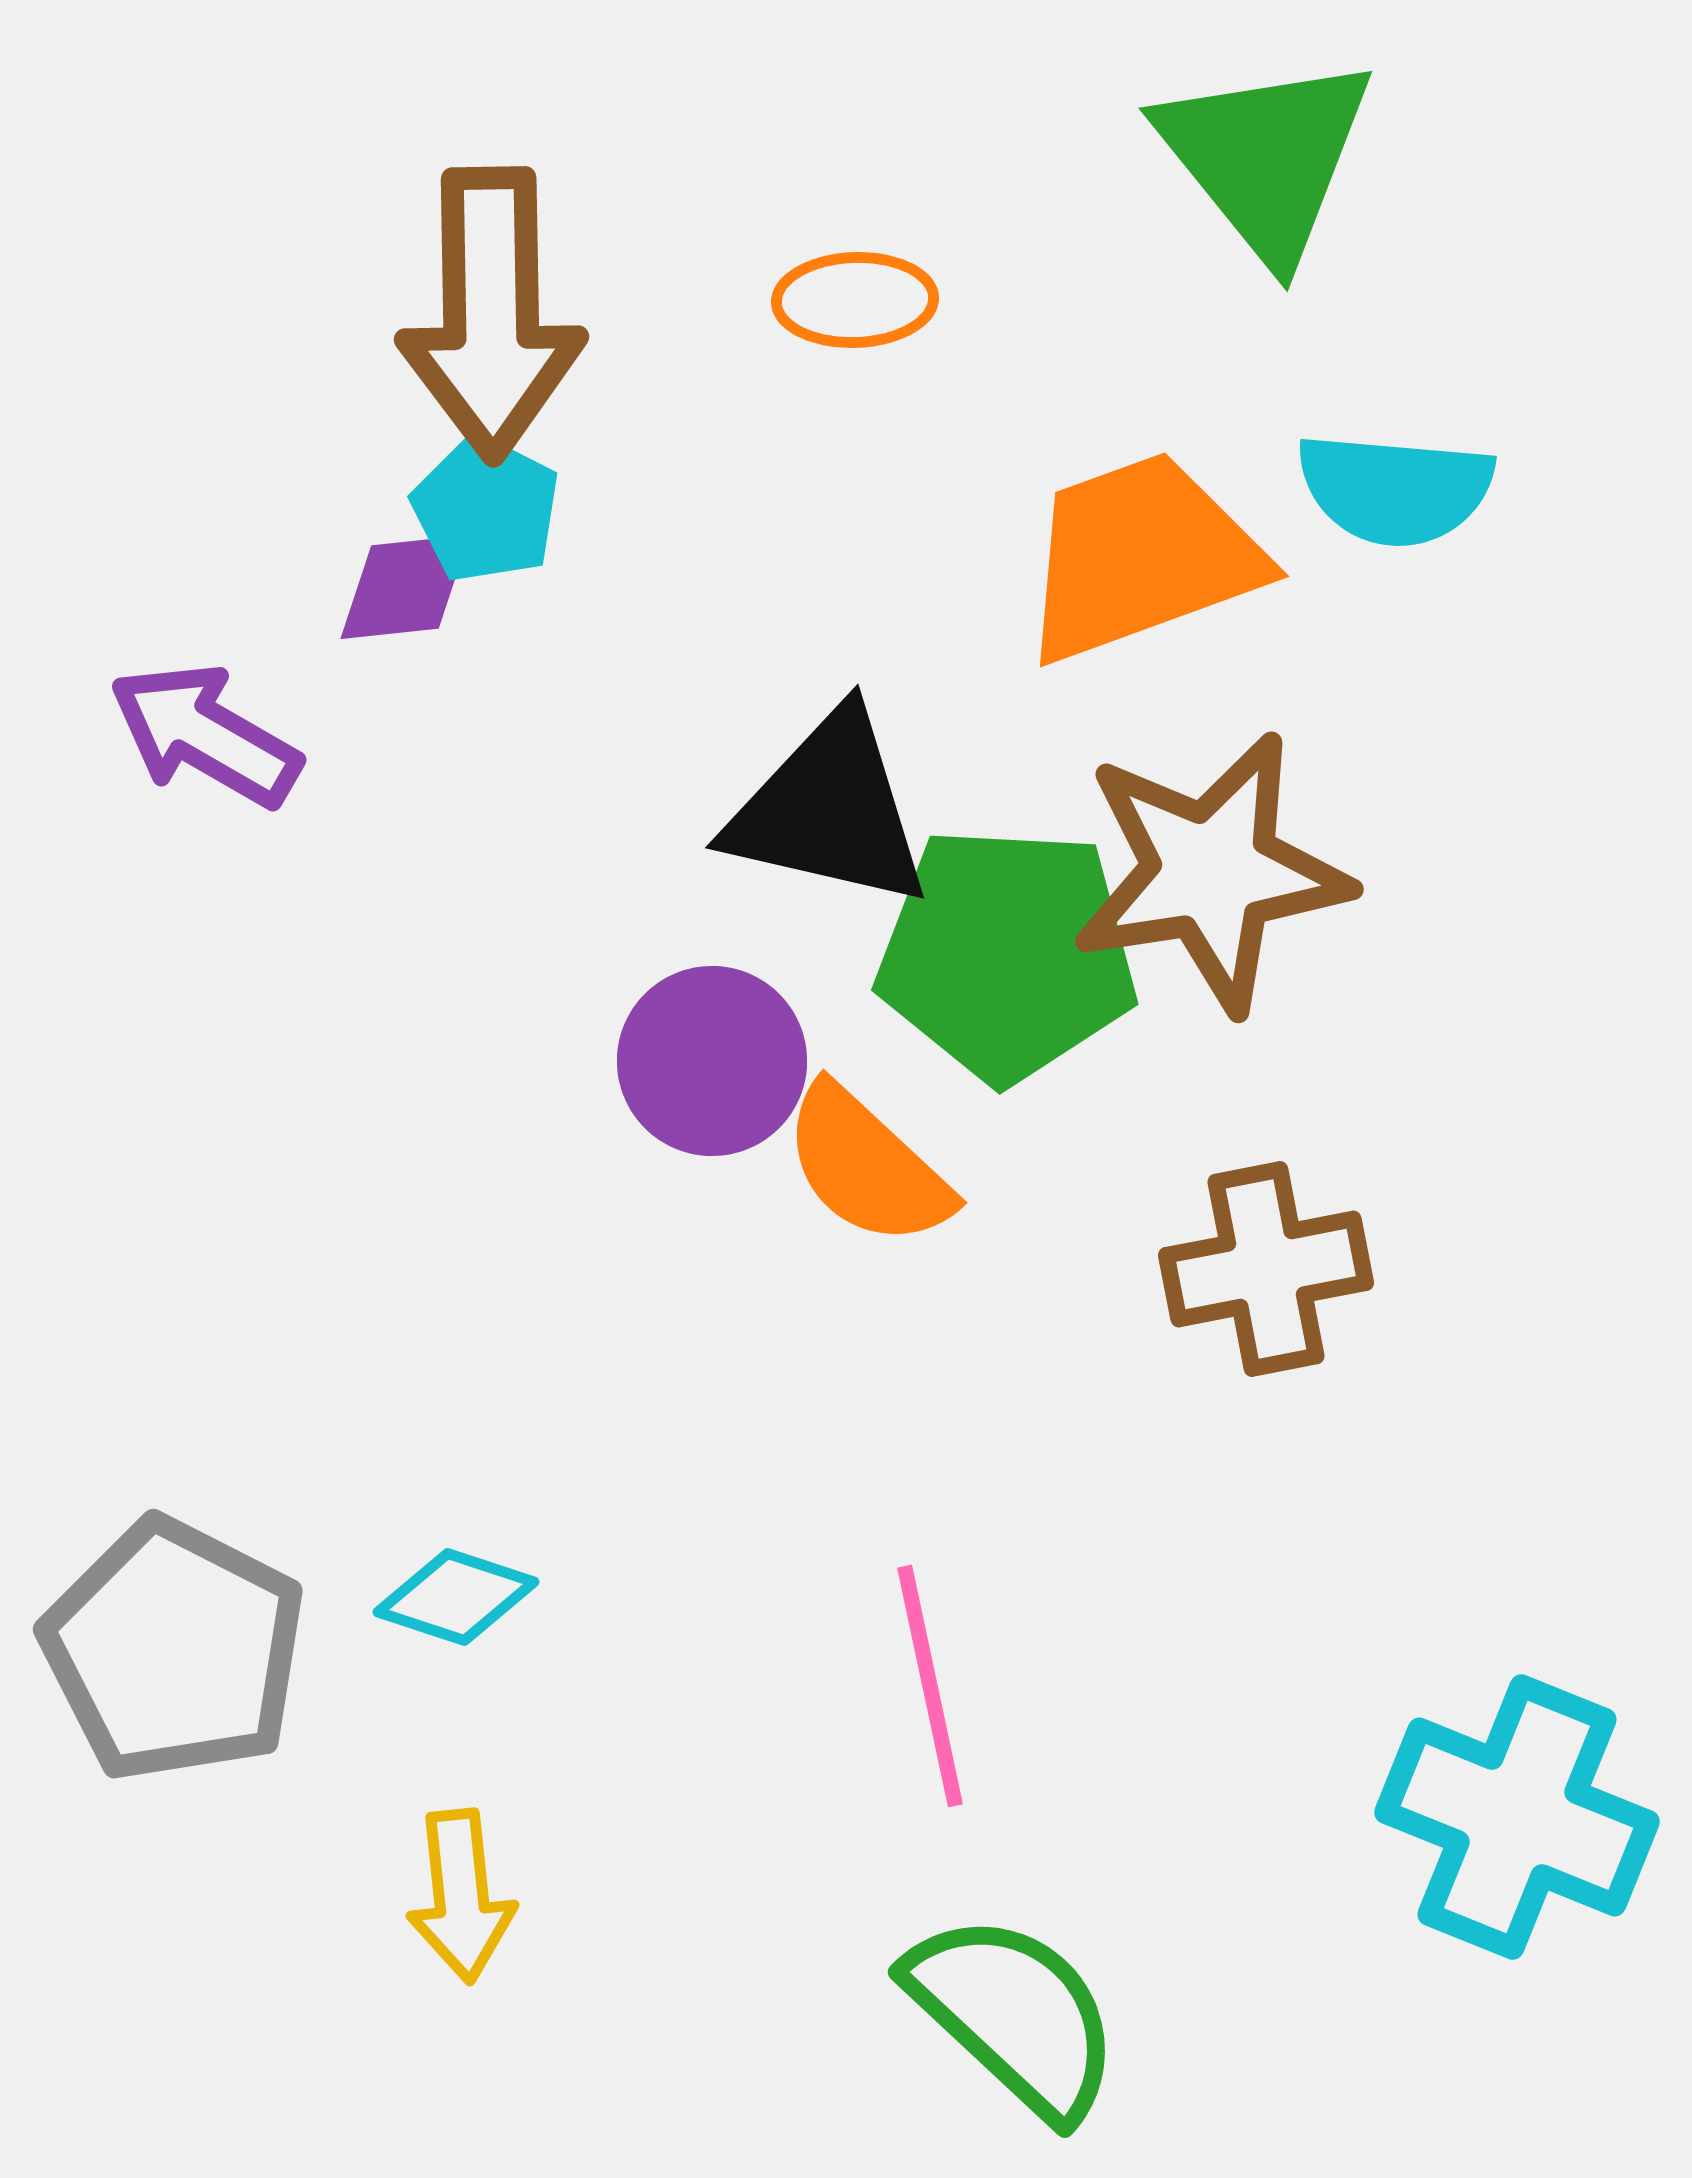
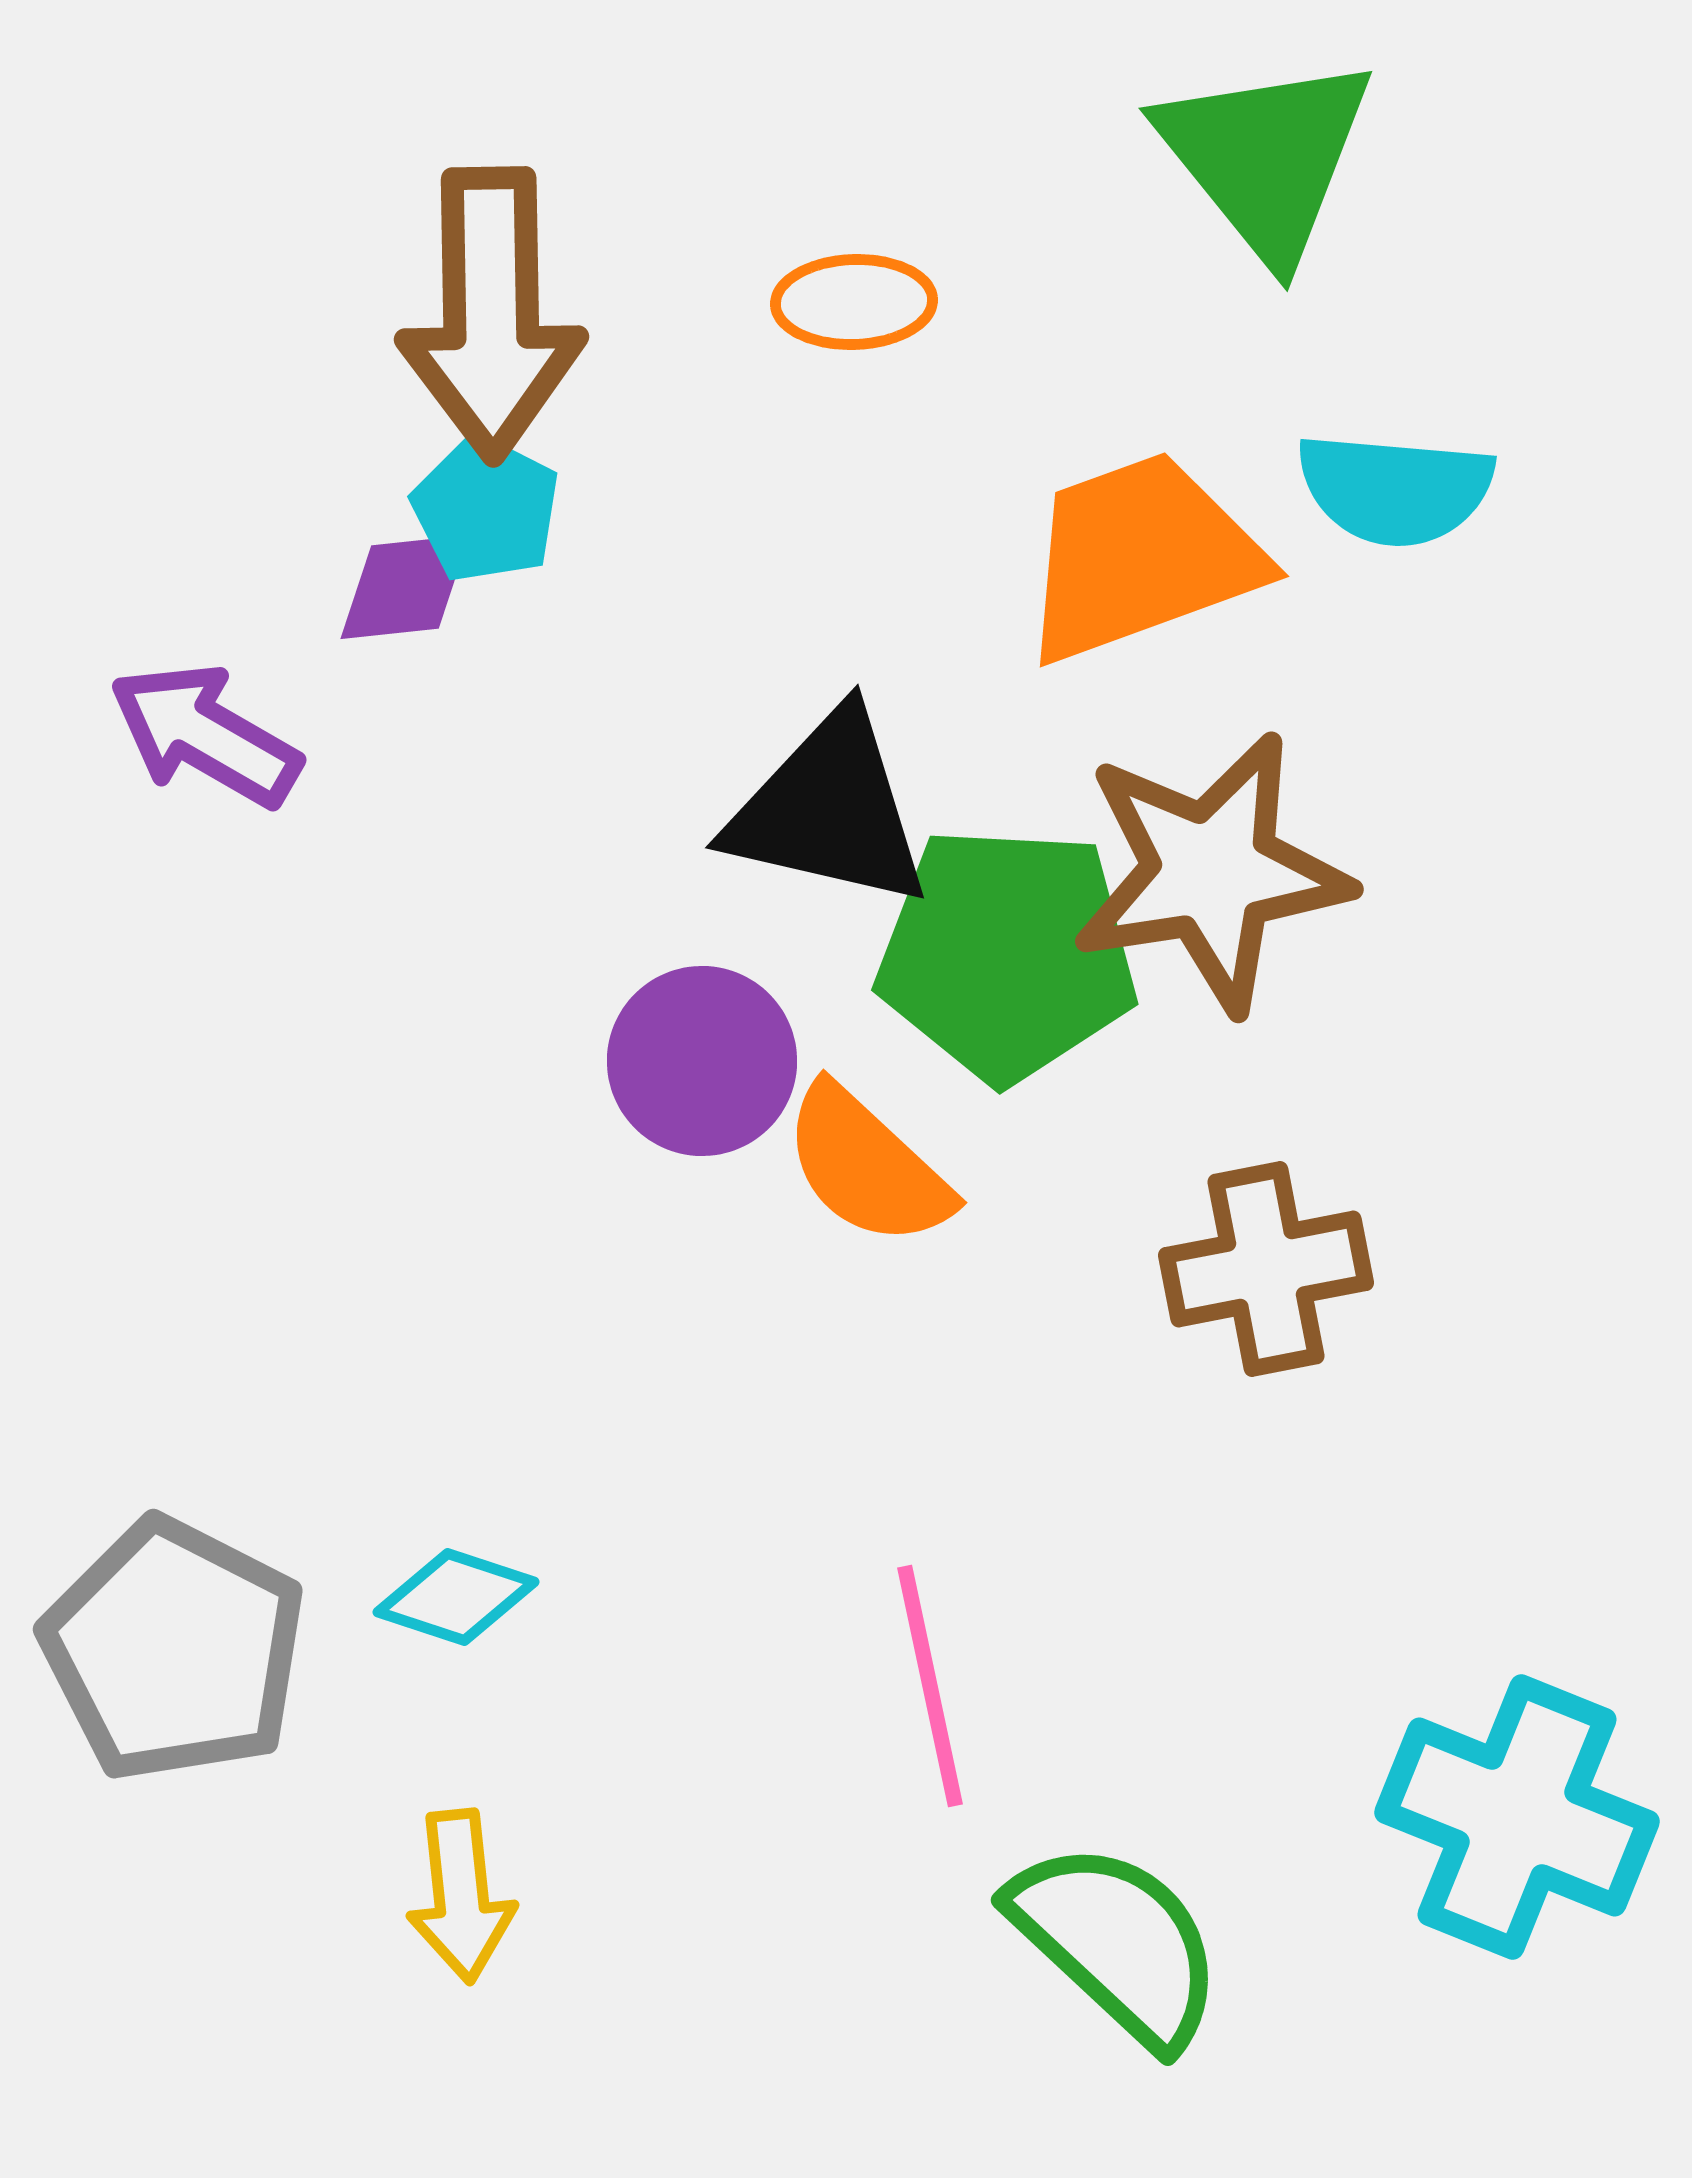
orange ellipse: moved 1 px left, 2 px down
purple circle: moved 10 px left
green semicircle: moved 103 px right, 72 px up
